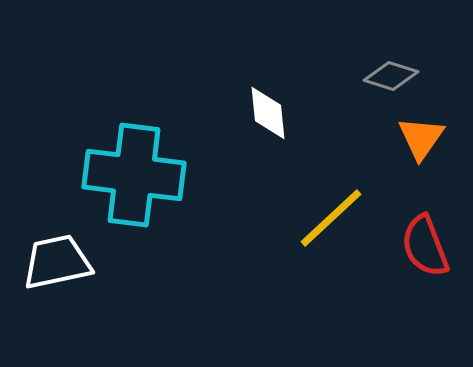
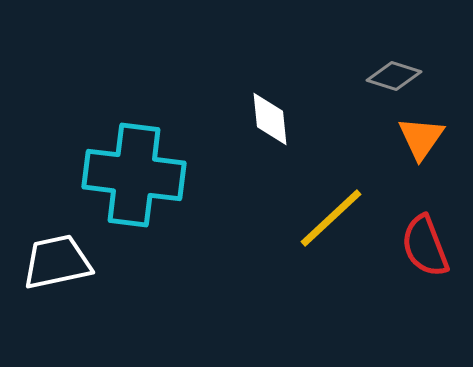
gray diamond: moved 3 px right
white diamond: moved 2 px right, 6 px down
